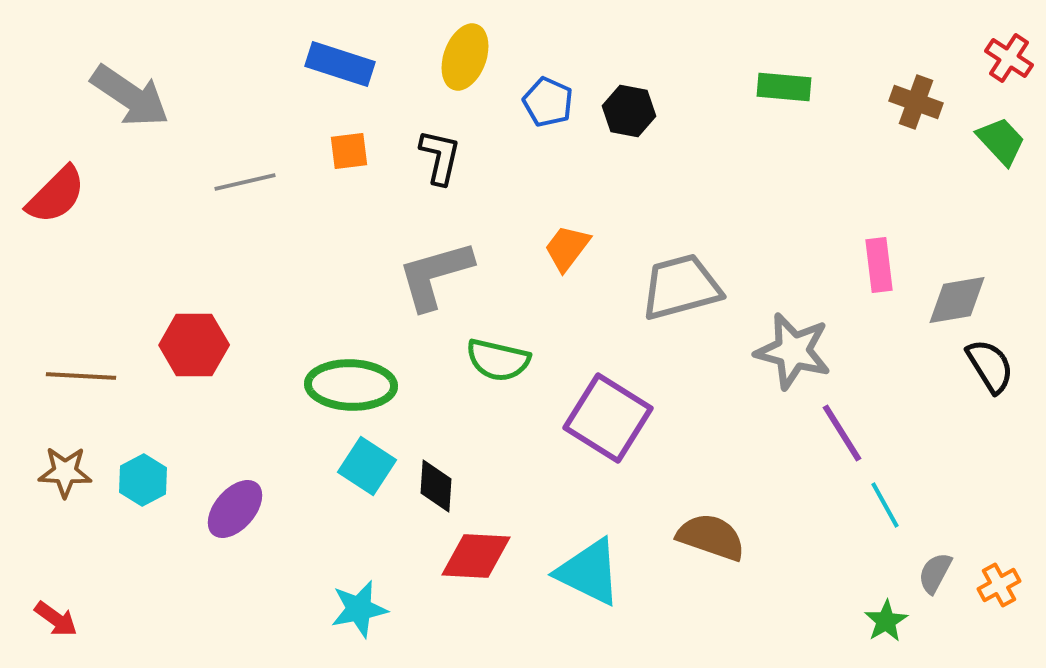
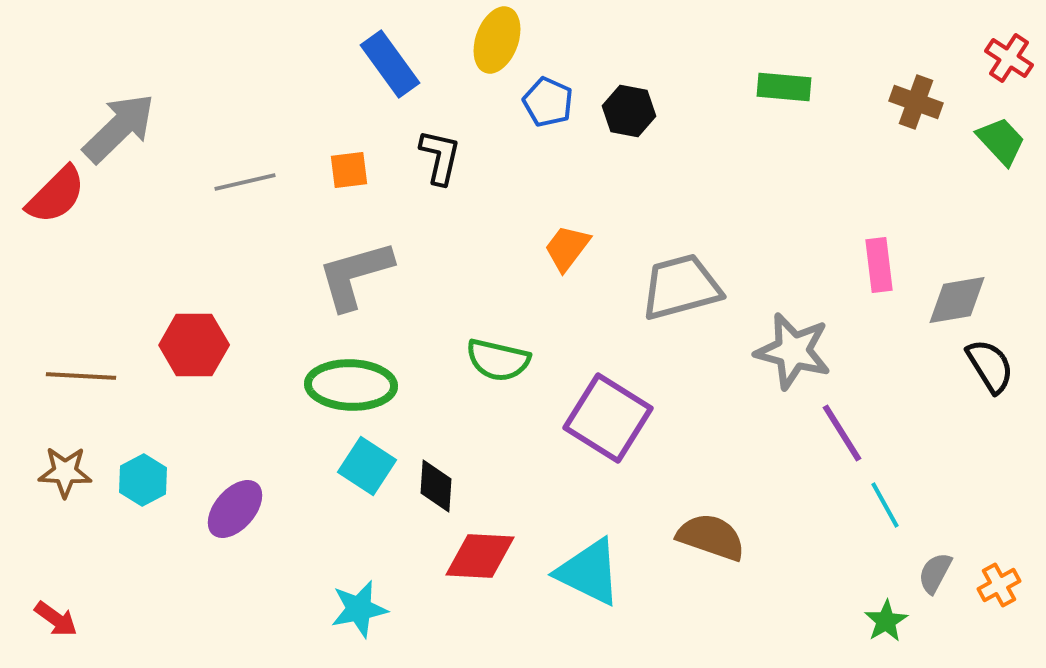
yellow ellipse: moved 32 px right, 17 px up
blue rectangle: moved 50 px right; rotated 36 degrees clockwise
gray arrow: moved 11 px left, 32 px down; rotated 78 degrees counterclockwise
orange square: moved 19 px down
gray L-shape: moved 80 px left
red diamond: moved 4 px right
